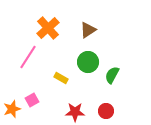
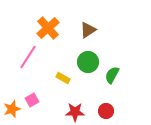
yellow rectangle: moved 2 px right
